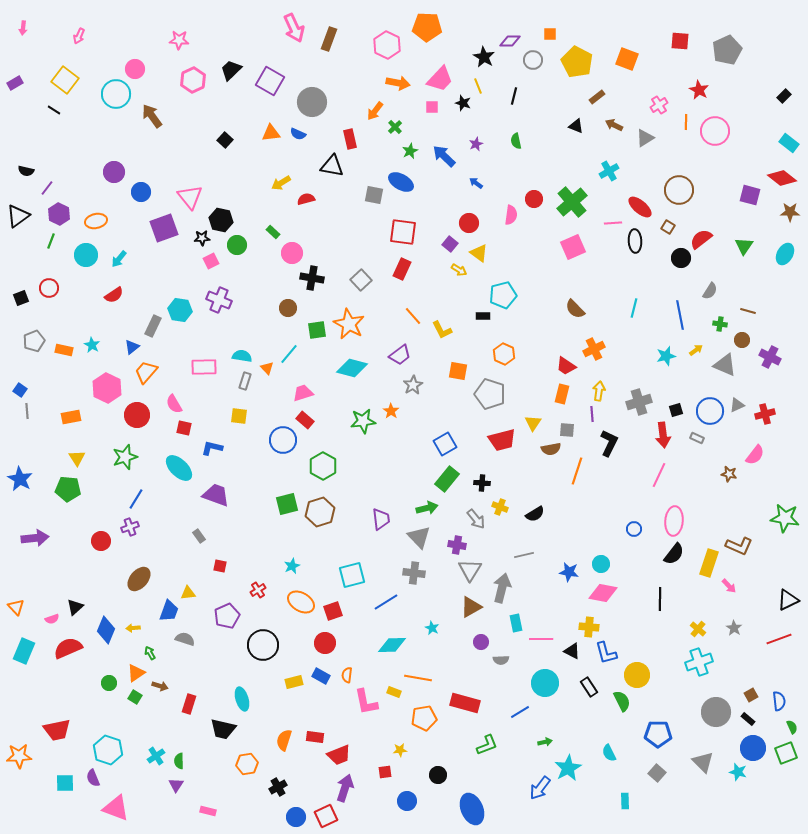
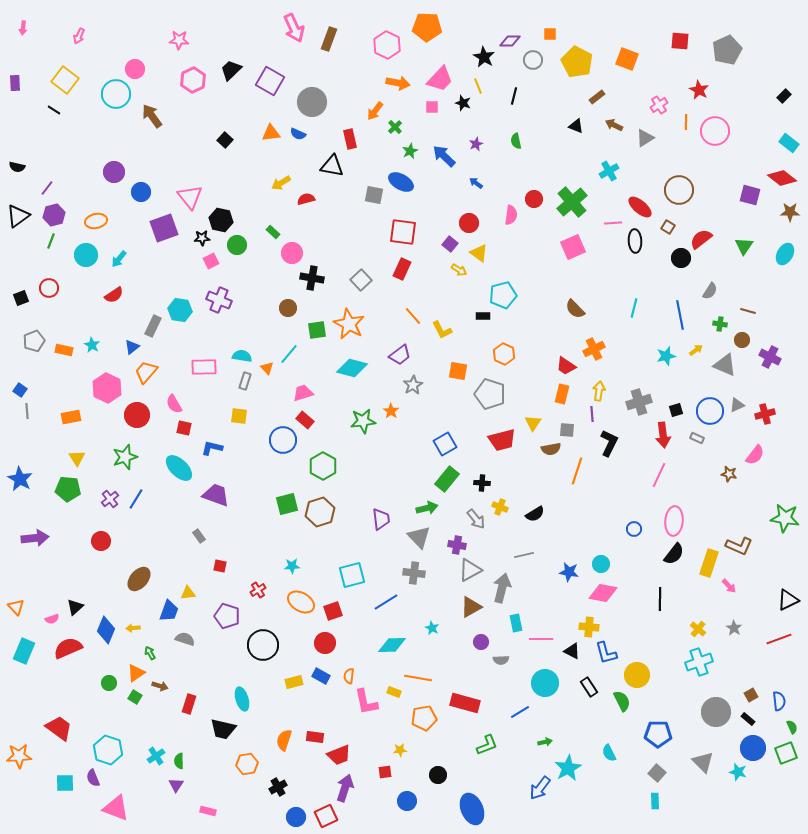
purple rectangle at (15, 83): rotated 63 degrees counterclockwise
black semicircle at (26, 171): moved 9 px left, 4 px up
purple hexagon at (59, 214): moved 5 px left, 1 px down; rotated 20 degrees clockwise
purple cross at (130, 527): moved 20 px left, 28 px up; rotated 18 degrees counterclockwise
cyan star at (292, 566): rotated 21 degrees clockwise
gray triangle at (470, 570): rotated 30 degrees clockwise
purple pentagon at (227, 616): rotated 30 degrees counterclockwise
orange semicircle at (347, 675): moved 2 px right, 1 px down
red trapezoid at (57, 730): moved 2 px right, 2 px up; rotated 132 degrees counterclockwise
cyan rectangle at (625, 801): moved 30 px right
